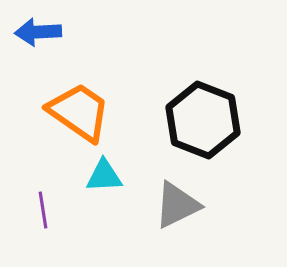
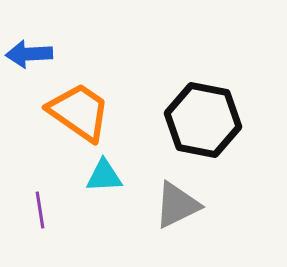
blue arrow: moved 9 px left, 22 px down
black hexagon: rotated 10 degrees counterclockwise
purple line: moved 3 px left
